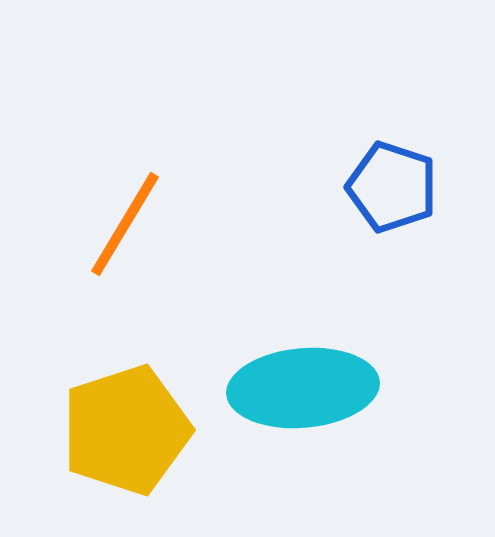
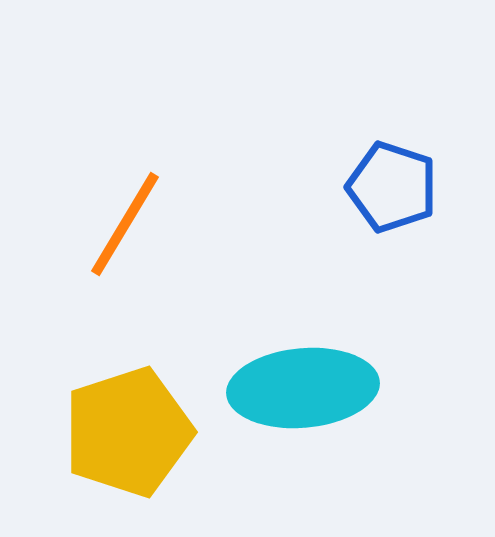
yellow pentagon: moved 2 px right, 2 px down
